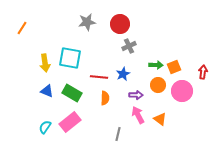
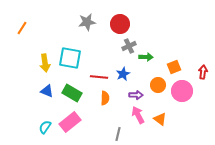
green arrow: moved 10 px left, 8 px up
